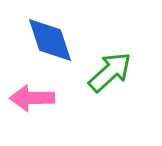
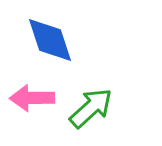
green arrow: moved 19 px left, 36 px down
